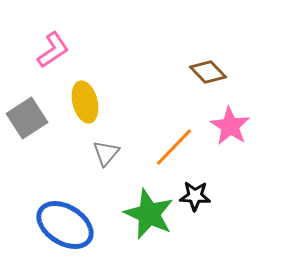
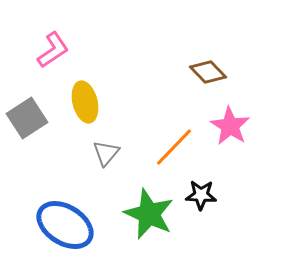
black star: moved 6 px right, 1 px up
